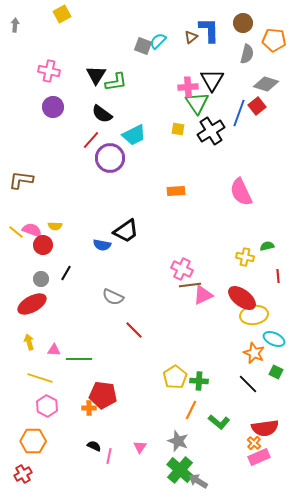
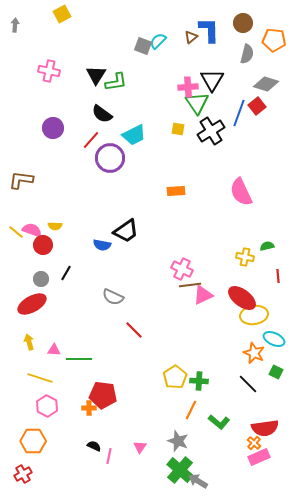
purple circle at (53, 107): moved 21 px down
